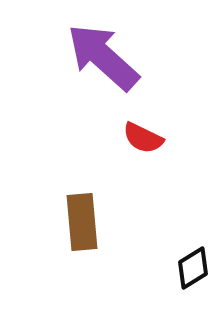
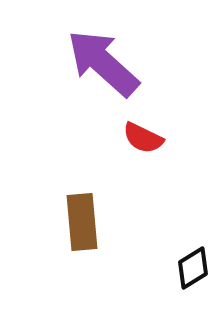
purple arrow: moved 6 px down
